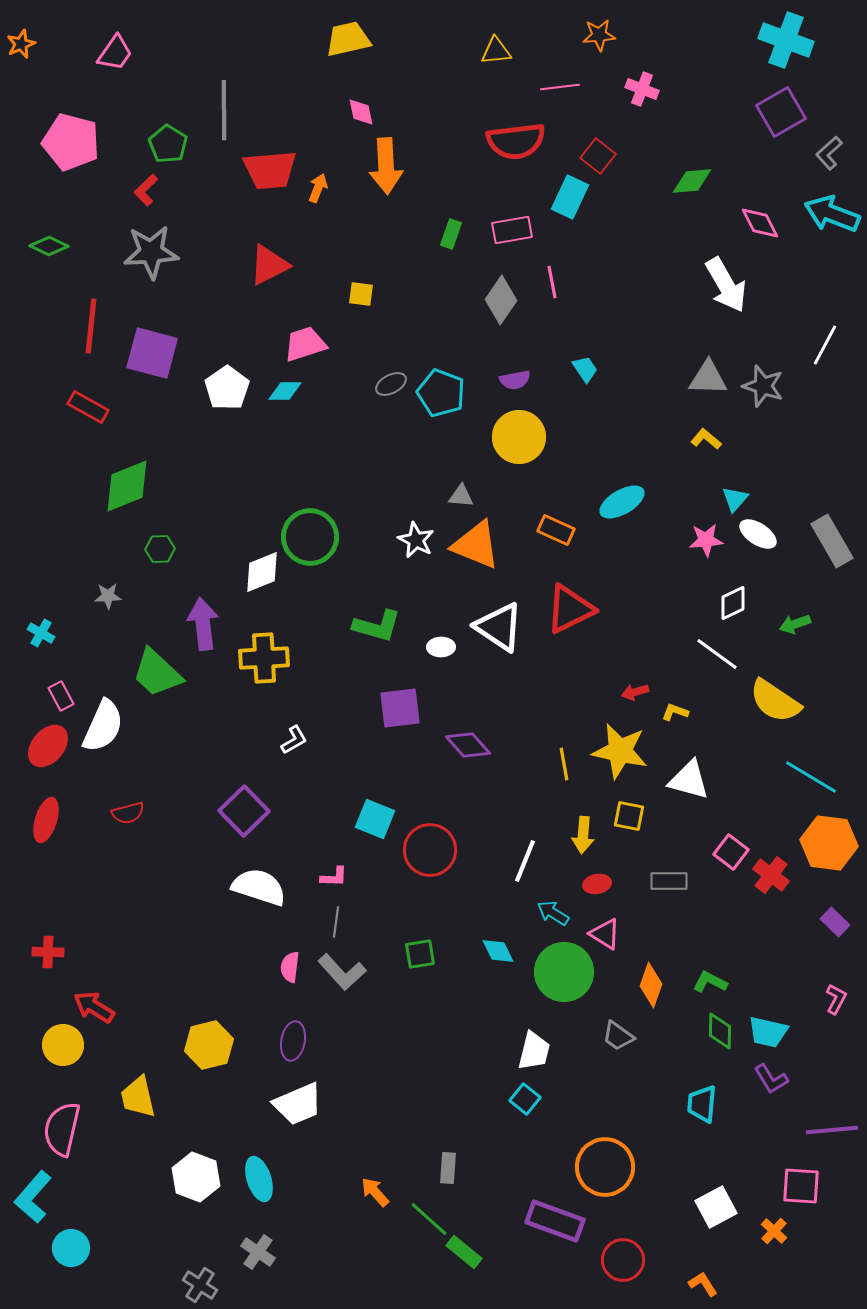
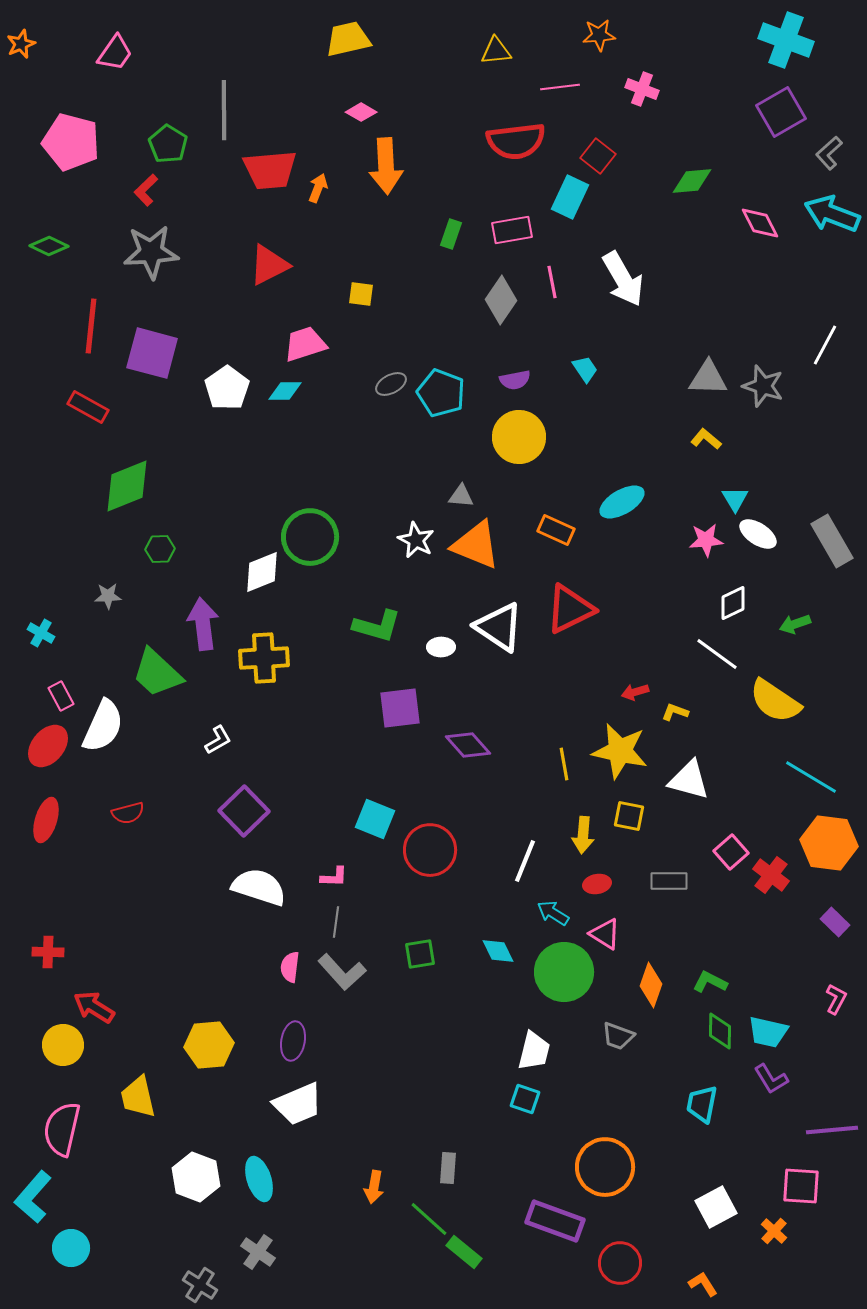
pink diamond at (361, 112): rotated 48 degrees counterclockwise
white arrow at (726, 285): moved 103 px left, 6 px up
cyan triangle at (735, 499): rotated 12 degrees counterclockwise
white L-shape at (294, 740): moved 76 px left
pink square at (731, 852): rotated 12 degrees clockwise
gray trapezoid at (618, 1036): rotated 16 degrees counterclockwise
yellow hexagon at (209, 1045): rotated 9 degrees clockwise
cyan square at (525, 1099): rotated 20 degrees counterclockwise
cyan trapezoid at (702, 1104): rotated 6 degrees clockwise
orange arrow at (375, 1192): moved 1 px left, 5 px up; rotated 128 degrees counterclockwise
red circle at (623, 1260): moved 3 px left, 3 px down
